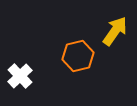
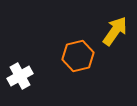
white cross: rotated 15 degrees clockwise
